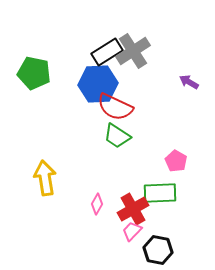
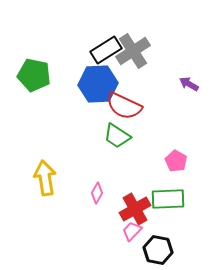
black rectangle: moved 1 px left, 2 px up
green pentagon: moved 2 px down
purple arrow: moved 2 px down
red semicircle: moved 9 px right, 1 px up
green rectangle: moved 8 px right, 6 px down
pink diamond: moved 11 px up
red cross: moved 2 px right
